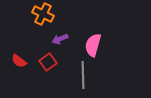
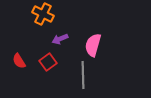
red semicircle: rotated 21 degrees clockwise
